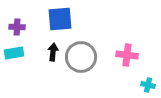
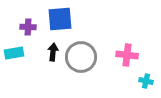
purple cross: moved 11 px right
cyan cross: moved 2 px left, 4 px up
